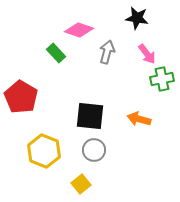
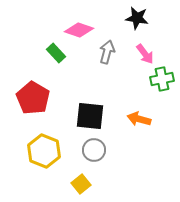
pink arrow: moved 2 px left
red pentagon: moved 12 px right, 1 px down
